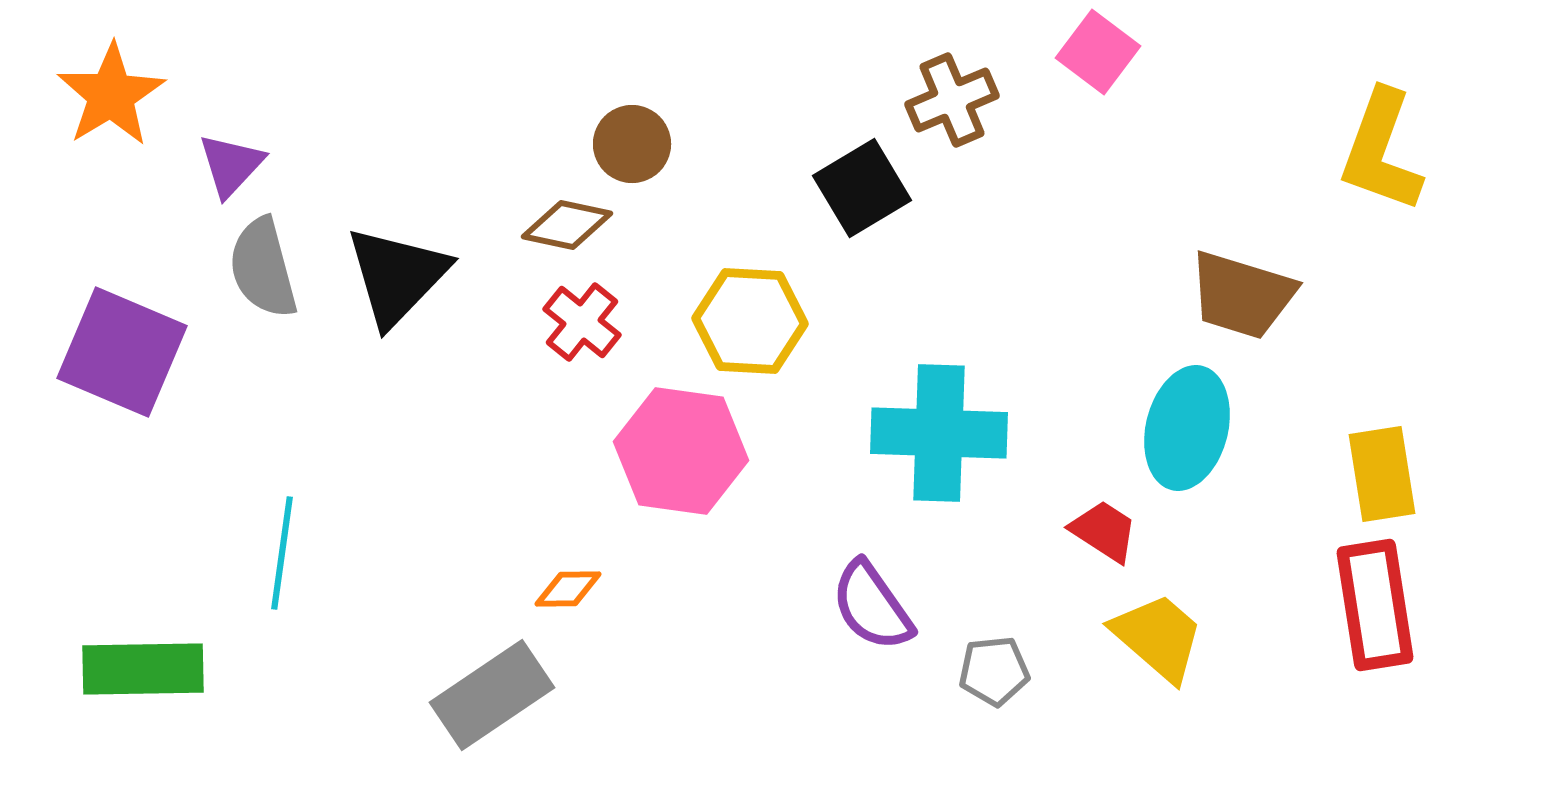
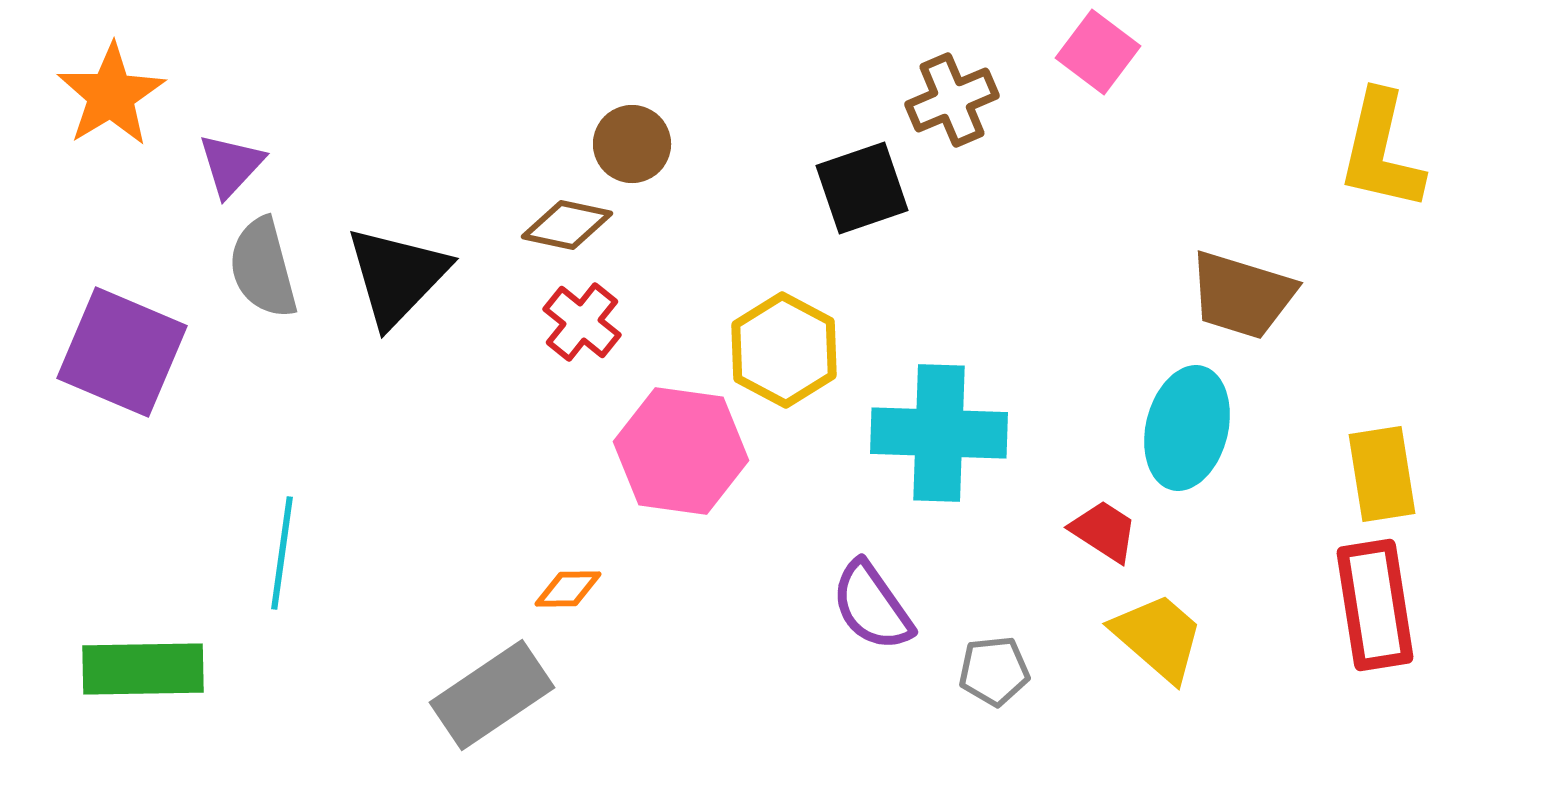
yellow L-shape: rotated 7 degrees counterclockwise
black square: rotated 12 degrees clockwise
yellow hexagon: moved 34 px right, 29 px down; rotated 25 degrees clockwise
